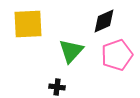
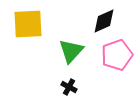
black cross: moved 12 px right; rotated 21 degrees clockwise
